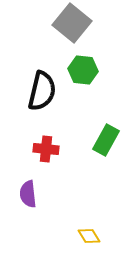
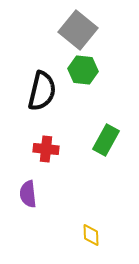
gray square: moved 6 px right, 7 px down
yellow diamond: moved 2 px right, 1 px up; rotated 30 degrees clockwise
